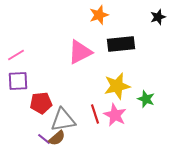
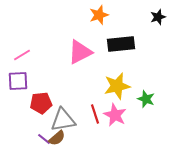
pink line: moved 6 px right
